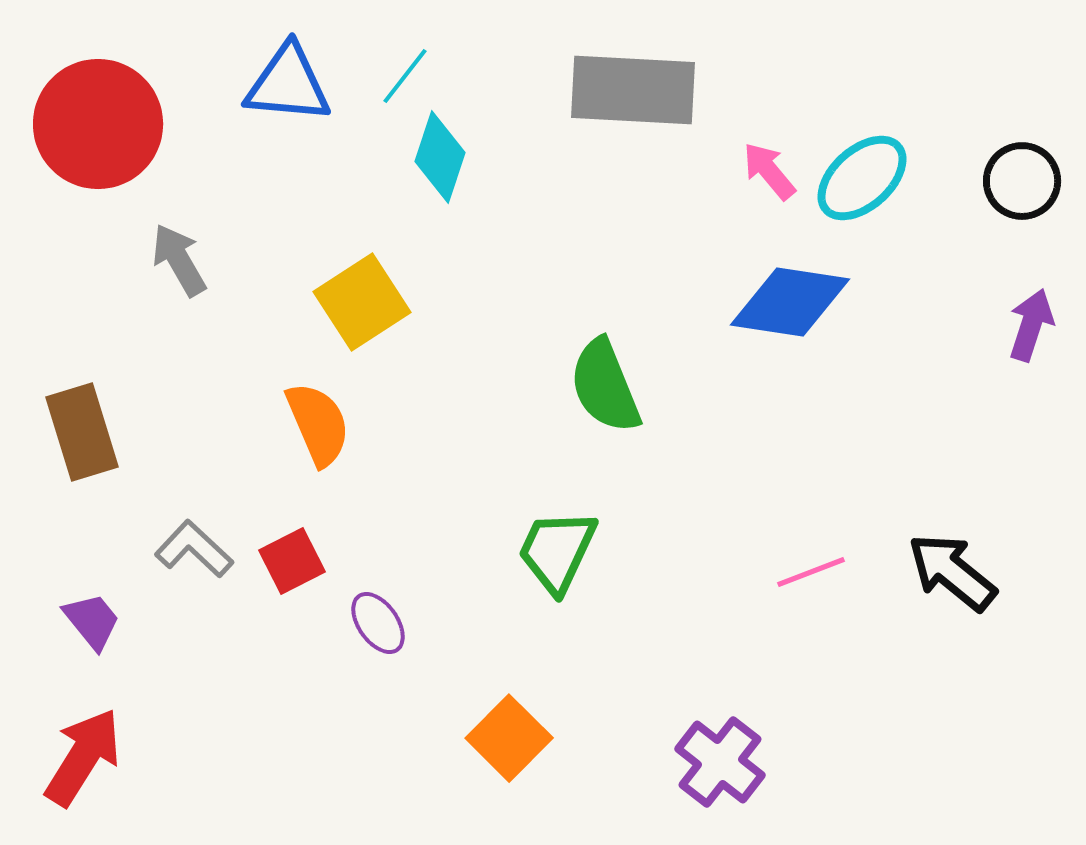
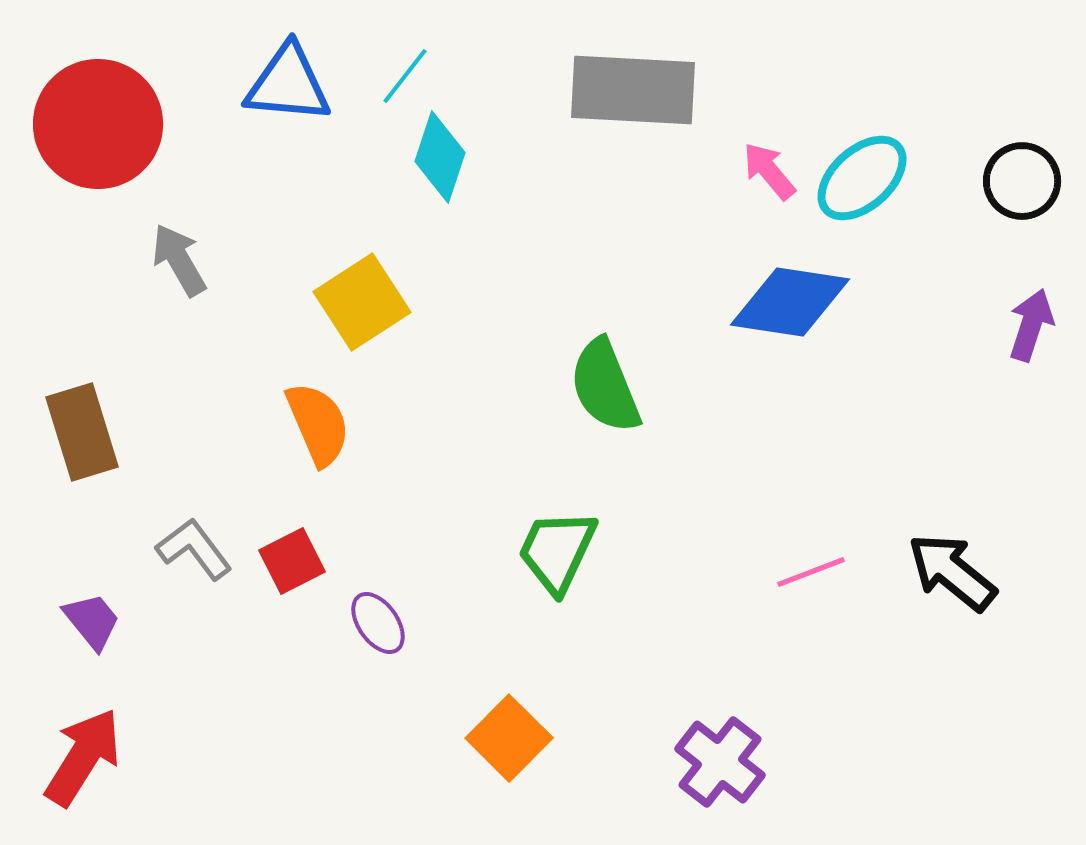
gray L-shape: rotated 10 degrees clockwise
